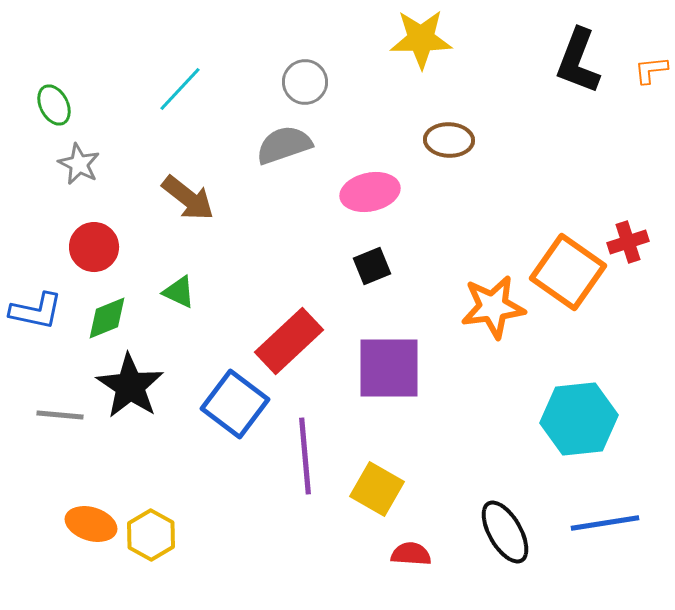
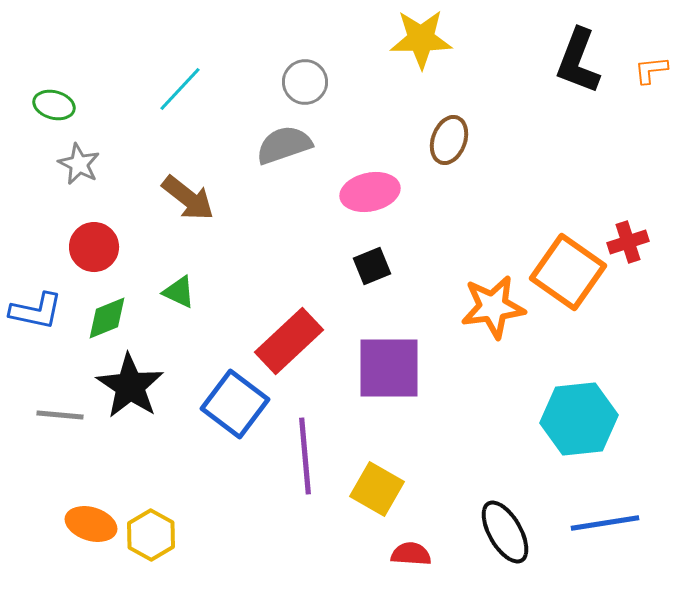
green ellipse: rotated 48 degrees counterclockwise
brown ellipse: rotated 72 degrees counterclockwise
